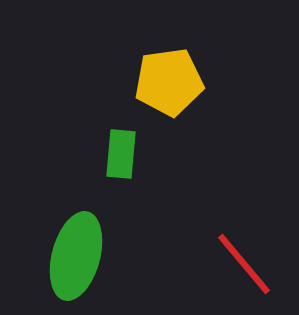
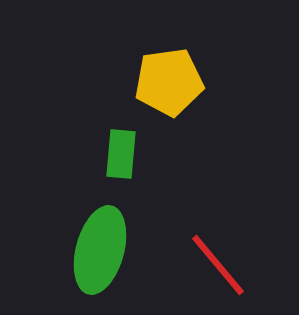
green ellipse: moved 24 px right, 6 px up
red line: moved 26 px left, 1 px down
